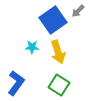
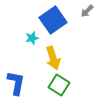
gray arrow: moved 9 px right
cyan star: moved 9 px up; rotated 16 degrees counterclockwise
yellow arrow: moved 5 px left, 6 px down
blue L-shape: rotated 25 degrees counterclockwise
